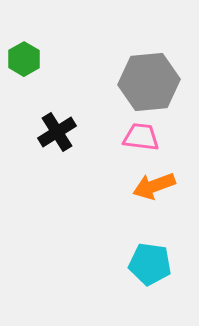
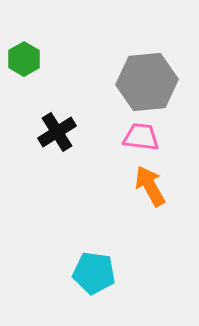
gray hexagon: moved 2 px left
orange arrow: moved 4 px left; rotated 81 degrees clockwise
cyan pentagon: moved 56 px left, 9 px down
